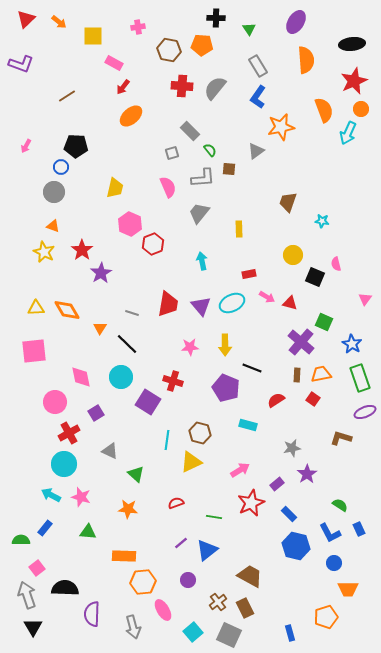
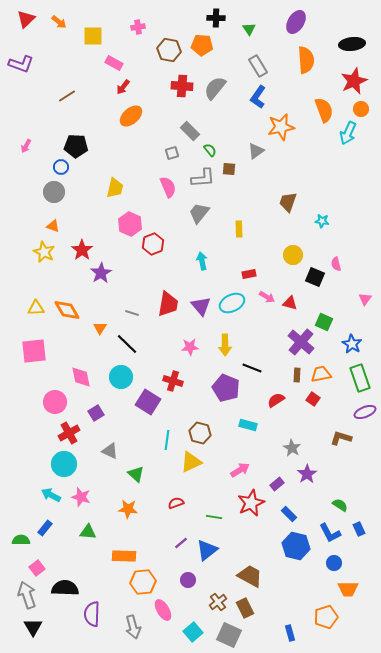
gray star at (292, 448): rotated 30 degrees counterclockwise
